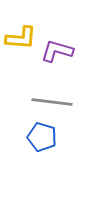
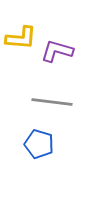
blue pentagon: moved 3 px left, 7 px down
